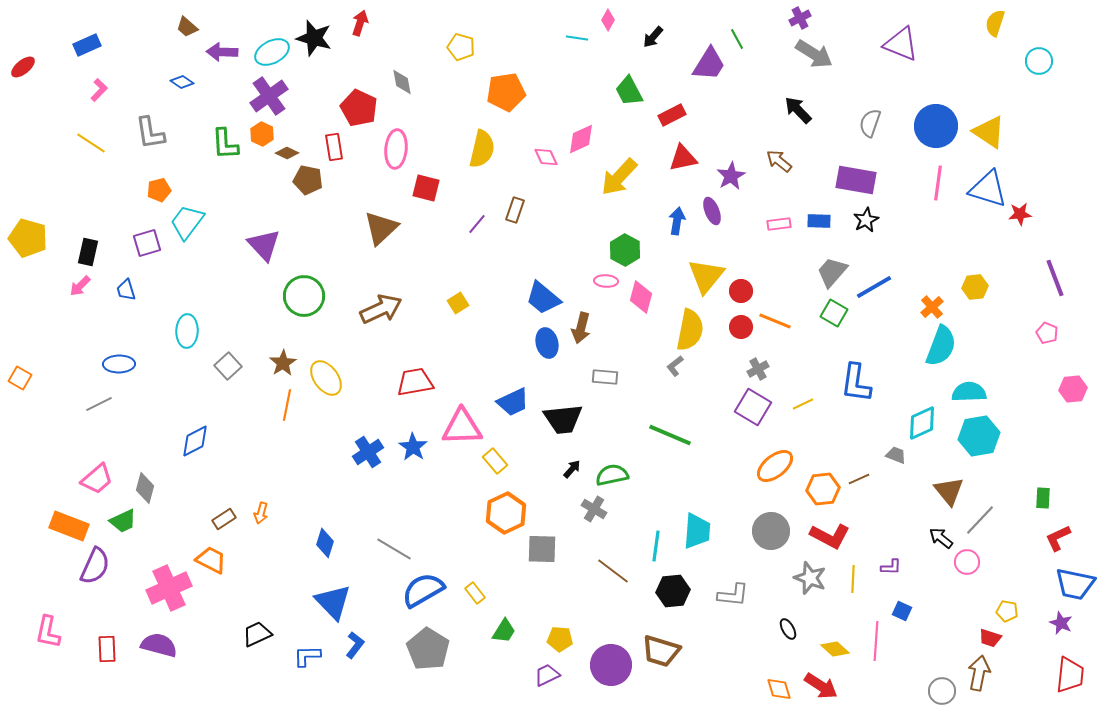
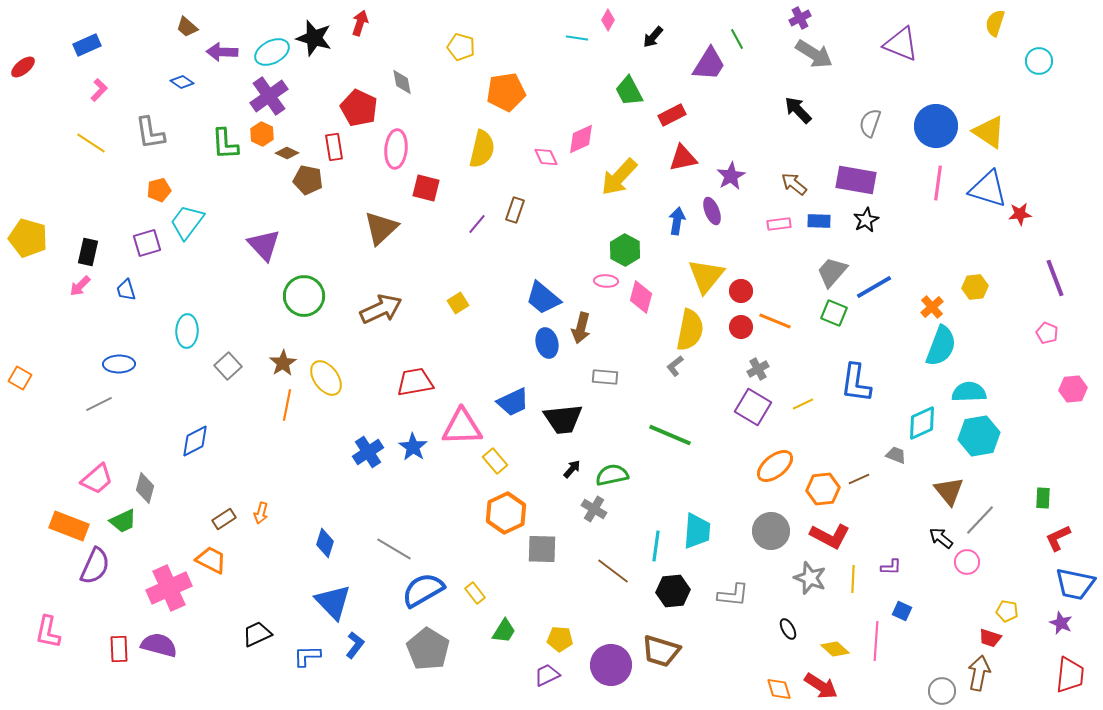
brown arrow at (779, 161): moved 15 px right, 23 px down
green square at (834, 313): rotated 8 degrees counterclockwise
red rectangle at (107, 649): moved 12 px right
